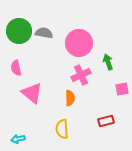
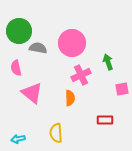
gray semicircle: moved 6 px left, 15 px down
pink circle: moved 7 px left
red rectangle: moved 1 px left, 1 px up; rotated 14 degrees clockwise
yellow semicircle: moved 6 px left, 4 px down
